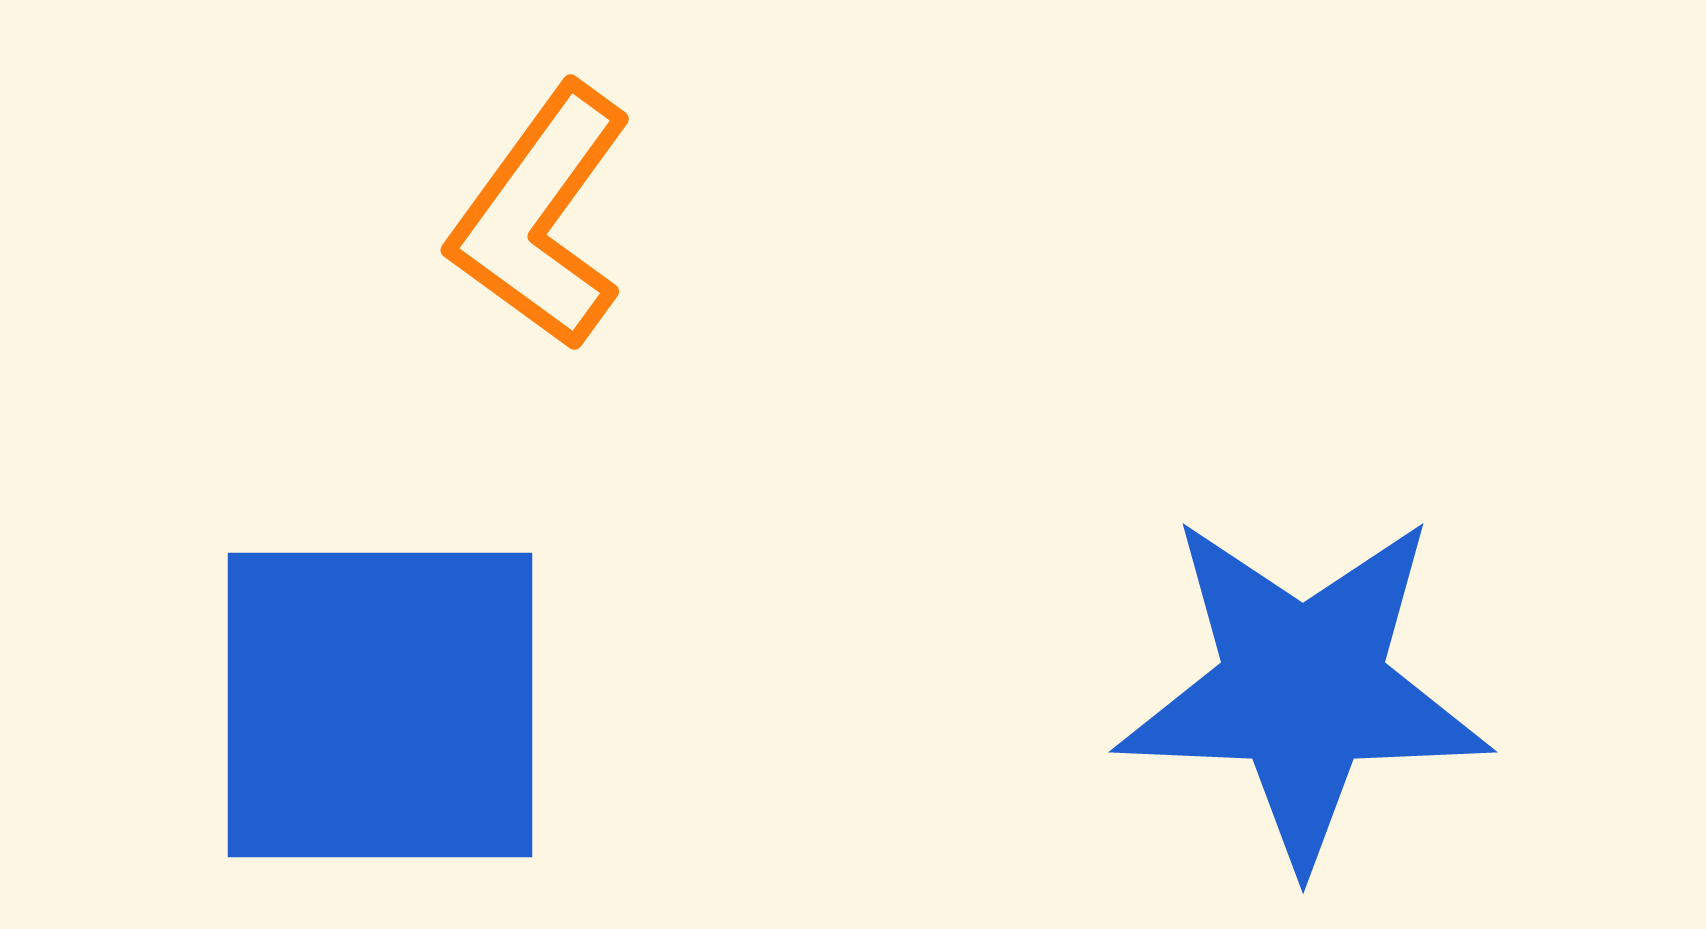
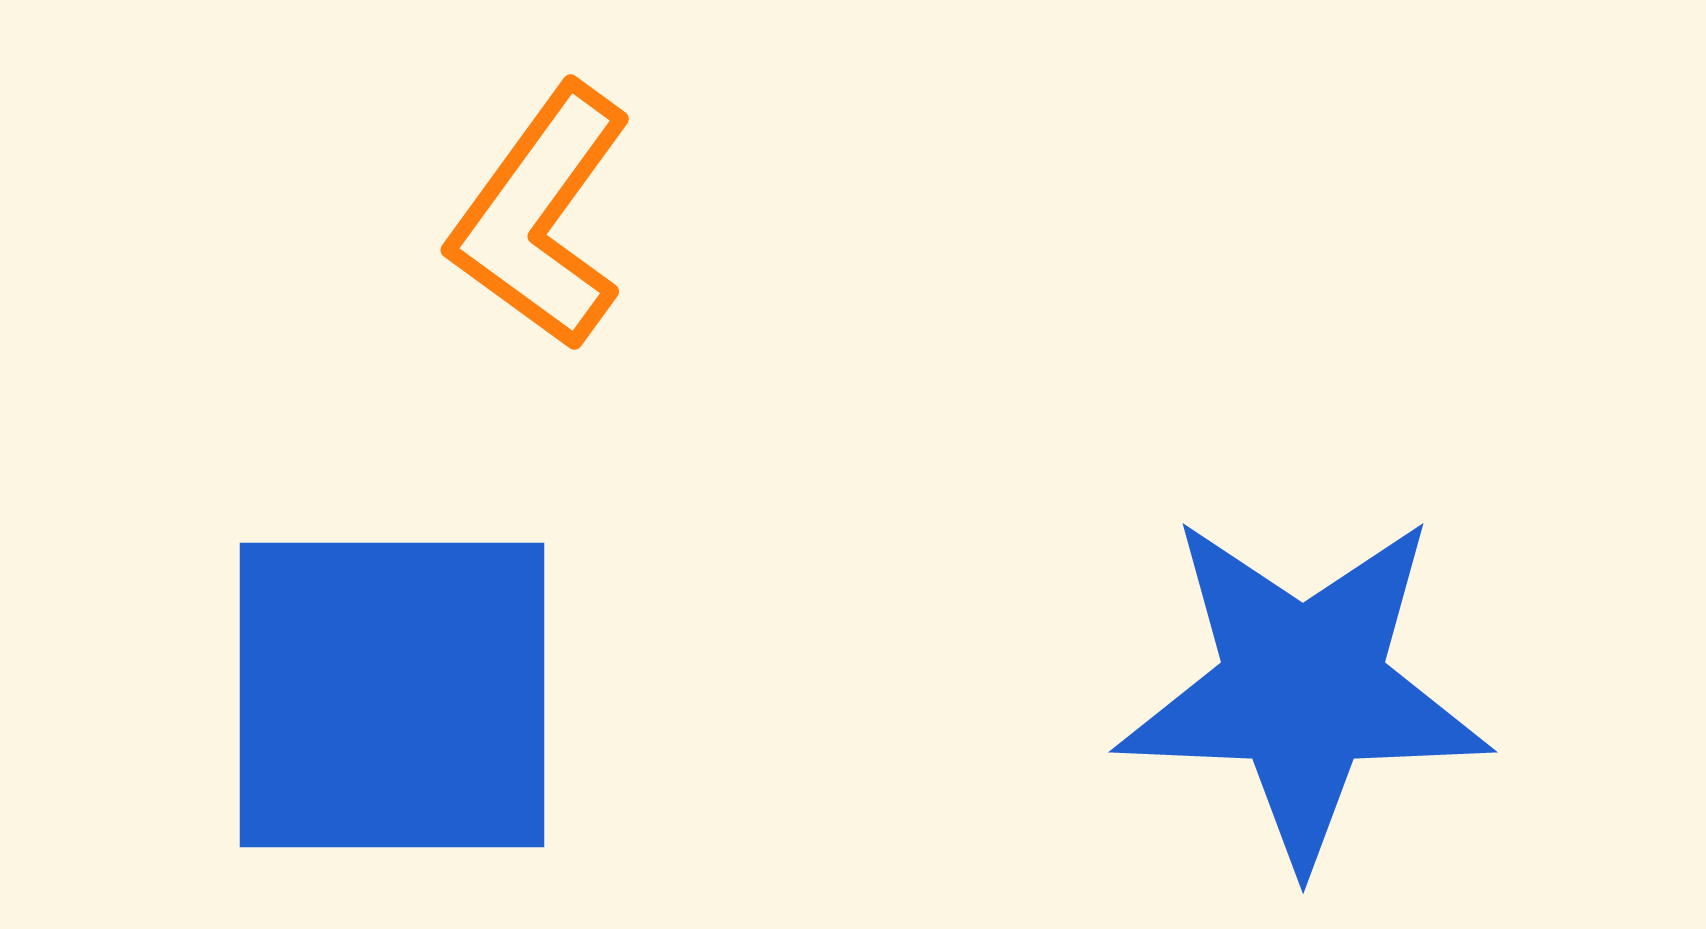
blue square: moved 12 px right, 10 px up
